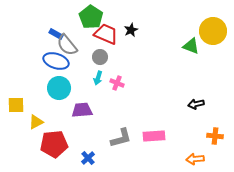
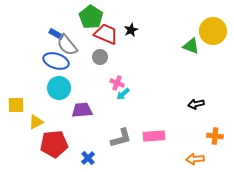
cyan arrow: moved 25 px right, 16 px down; rotated 32 degrees clockwise
